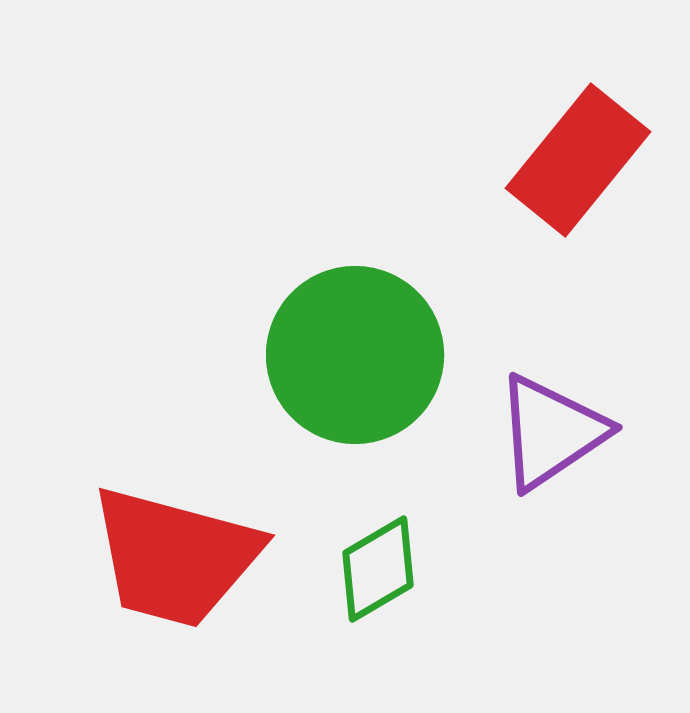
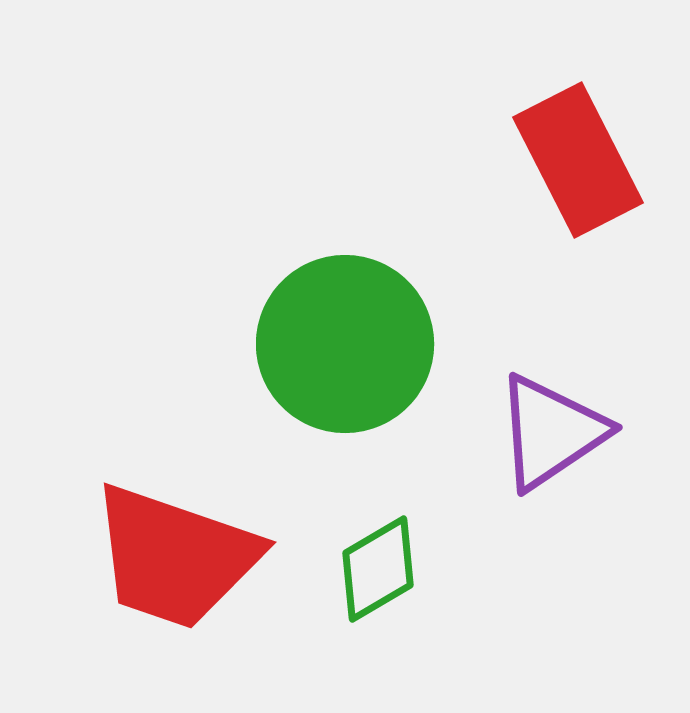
red rectangle: rotated 66 degrees counterclockwise
green circle: moved 10 px left, 11 px up
red trapezoid: rotated 4 degrees clockwise
